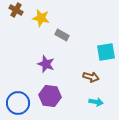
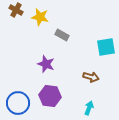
yellow star: moved 1 px left, 1 px up
cyan square: moved 5 px up
cyan arrow: moved 7 px left, 6 px down; rotated 80 degrees counterclockwise
